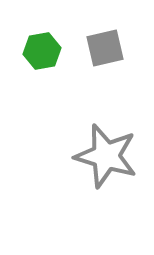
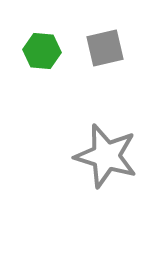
green hexagon: rotated 15 degrees clockwise
